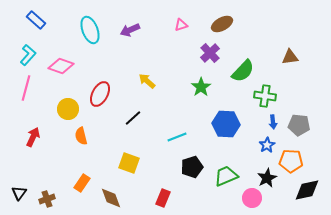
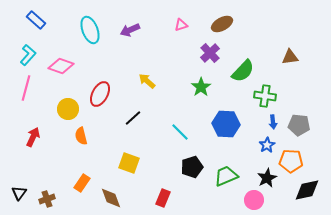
cyan line: moved 3 px right, 5 px up; rotated 66 degrees clockwise
pink circle: moved 2 px right, 2 px down
